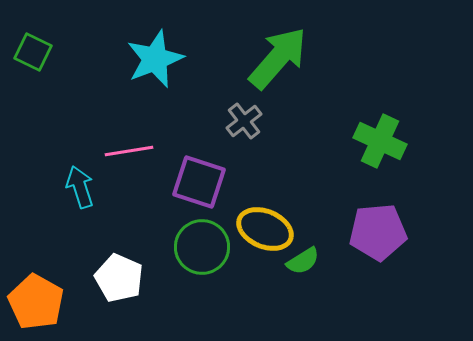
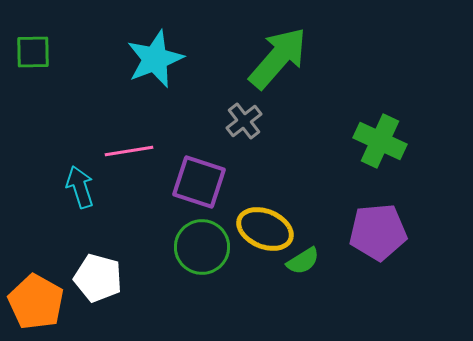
green square: rotated 27 degrees counterclockwise
white pentagon: moved 21 px left; rotated 9 degrees counterclockwise
